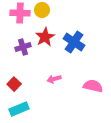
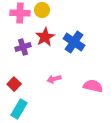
cyan rectangle: rotated 36 degrees counterclockwise
